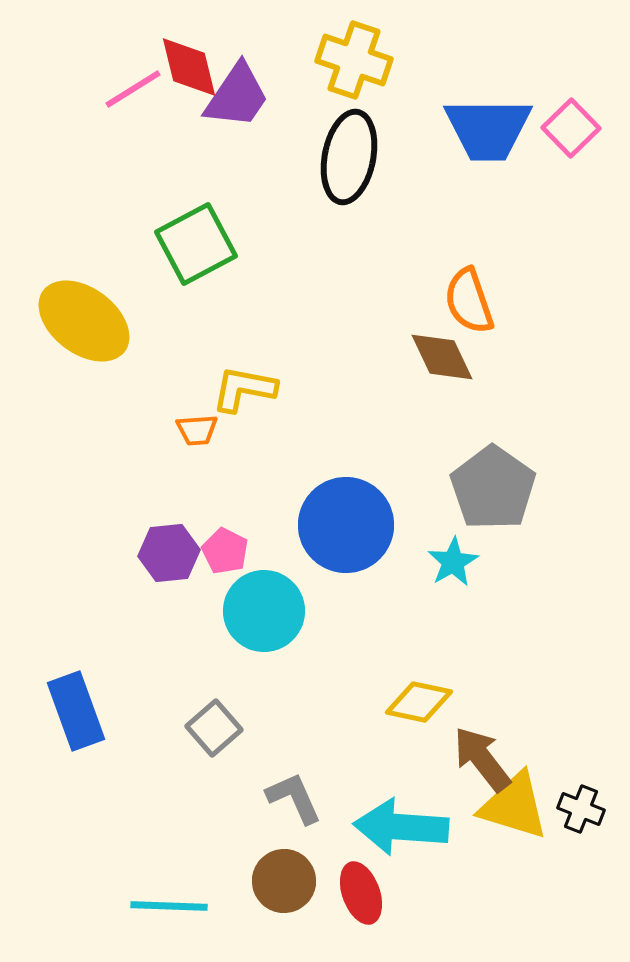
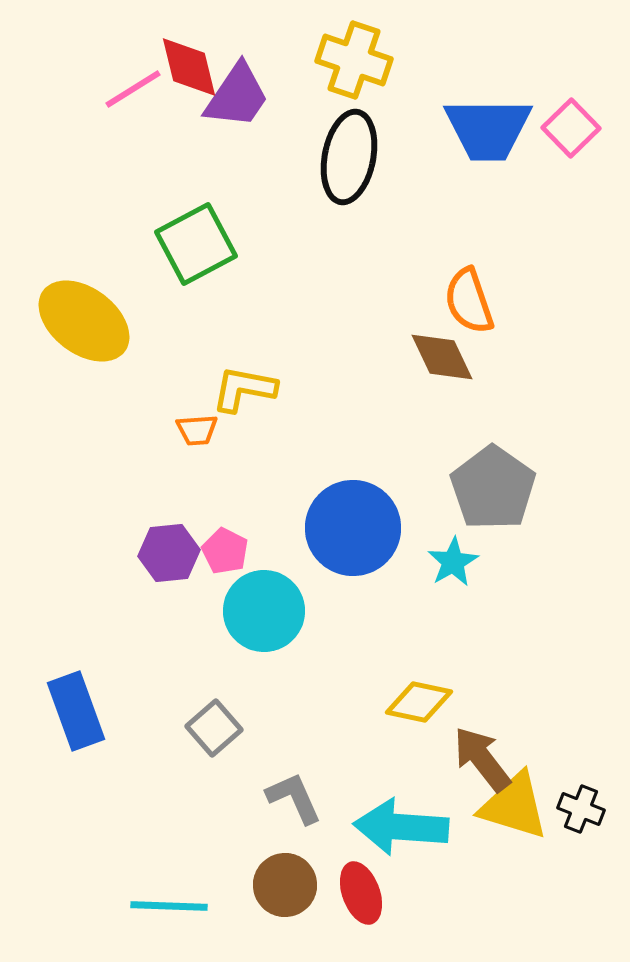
blue circle: moved 7 px right, 3 px down
brown circle: moved 1 px right, 4 px down
